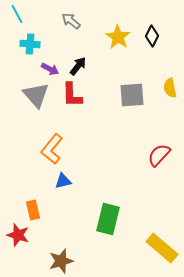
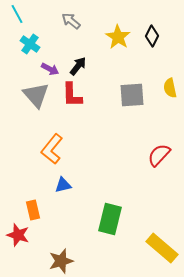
cyan cross: rotated 30 degrees clockwise
blue triangle: moved 4 px down
green rectangle: moved 2 px right
